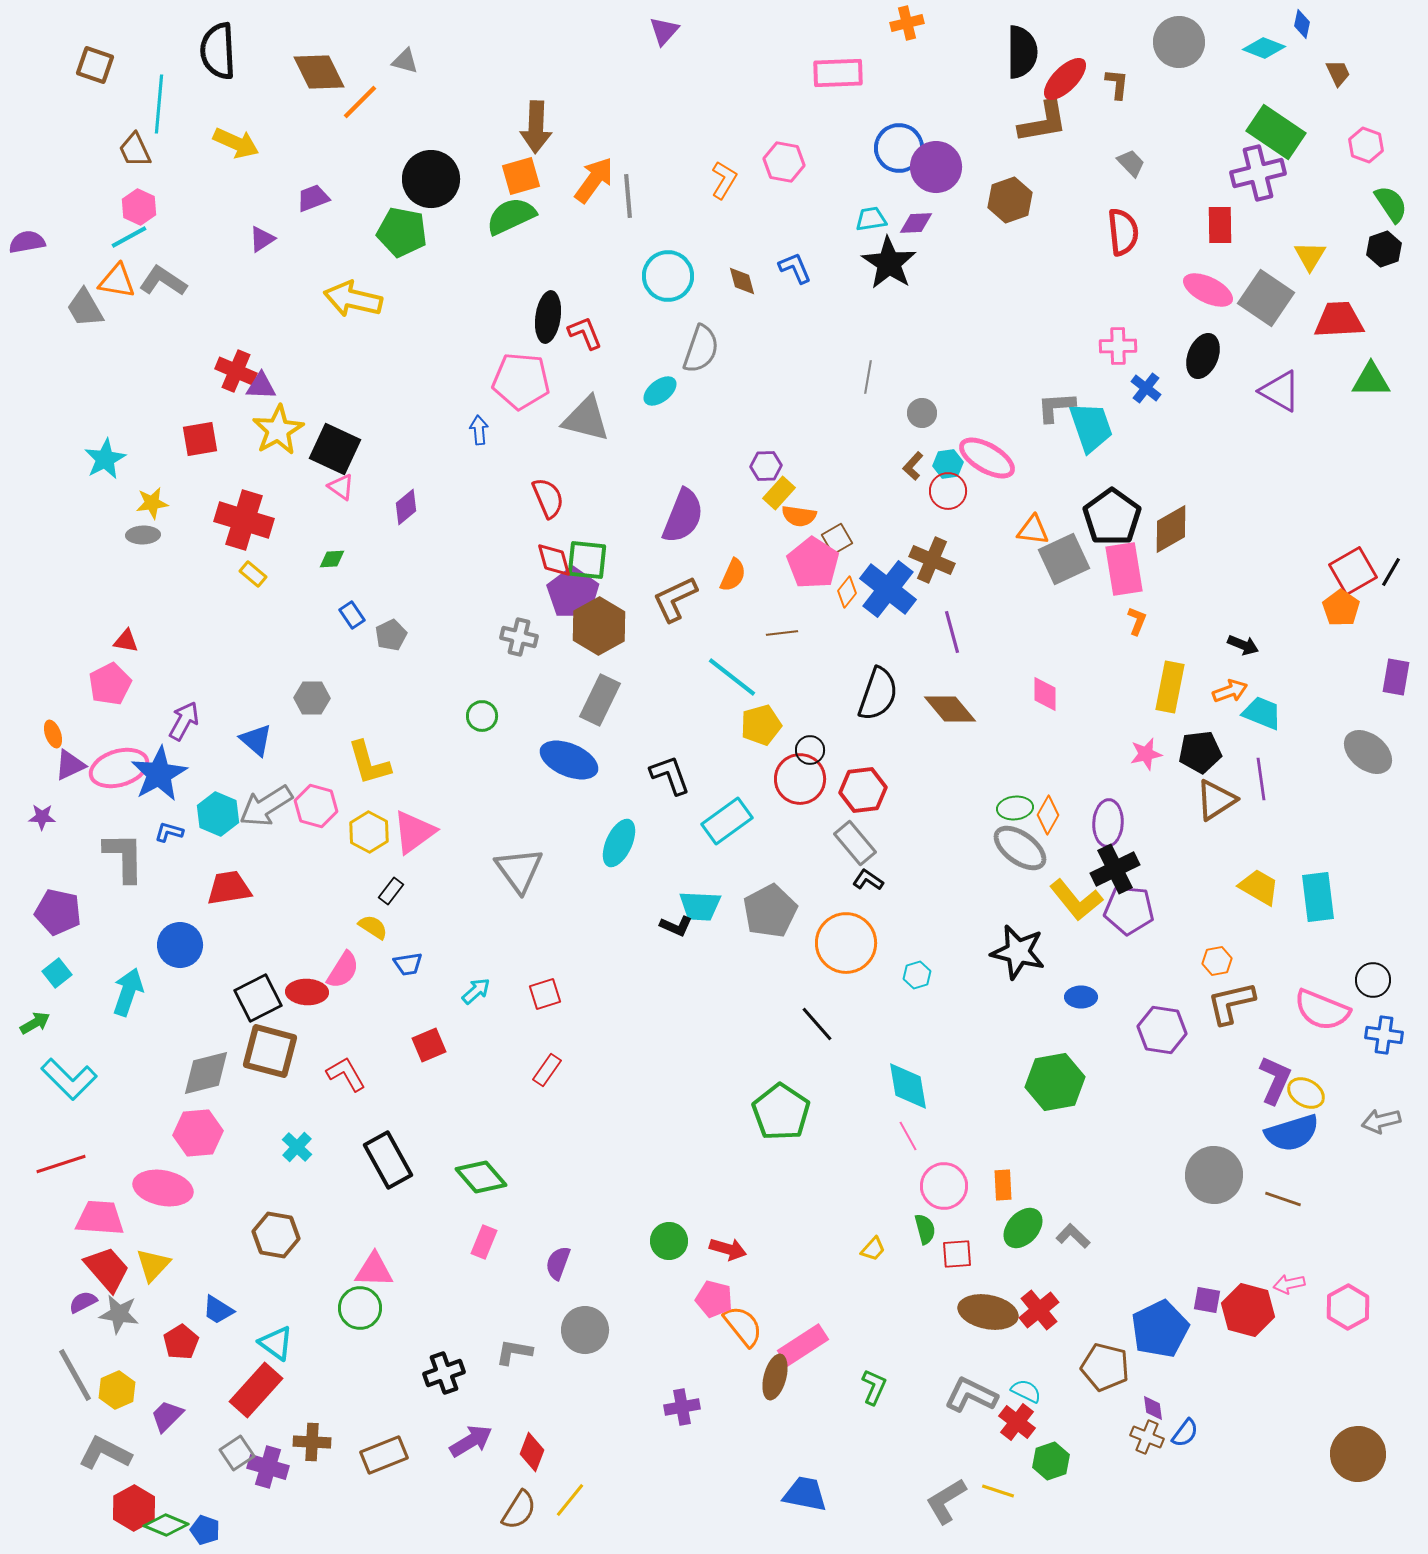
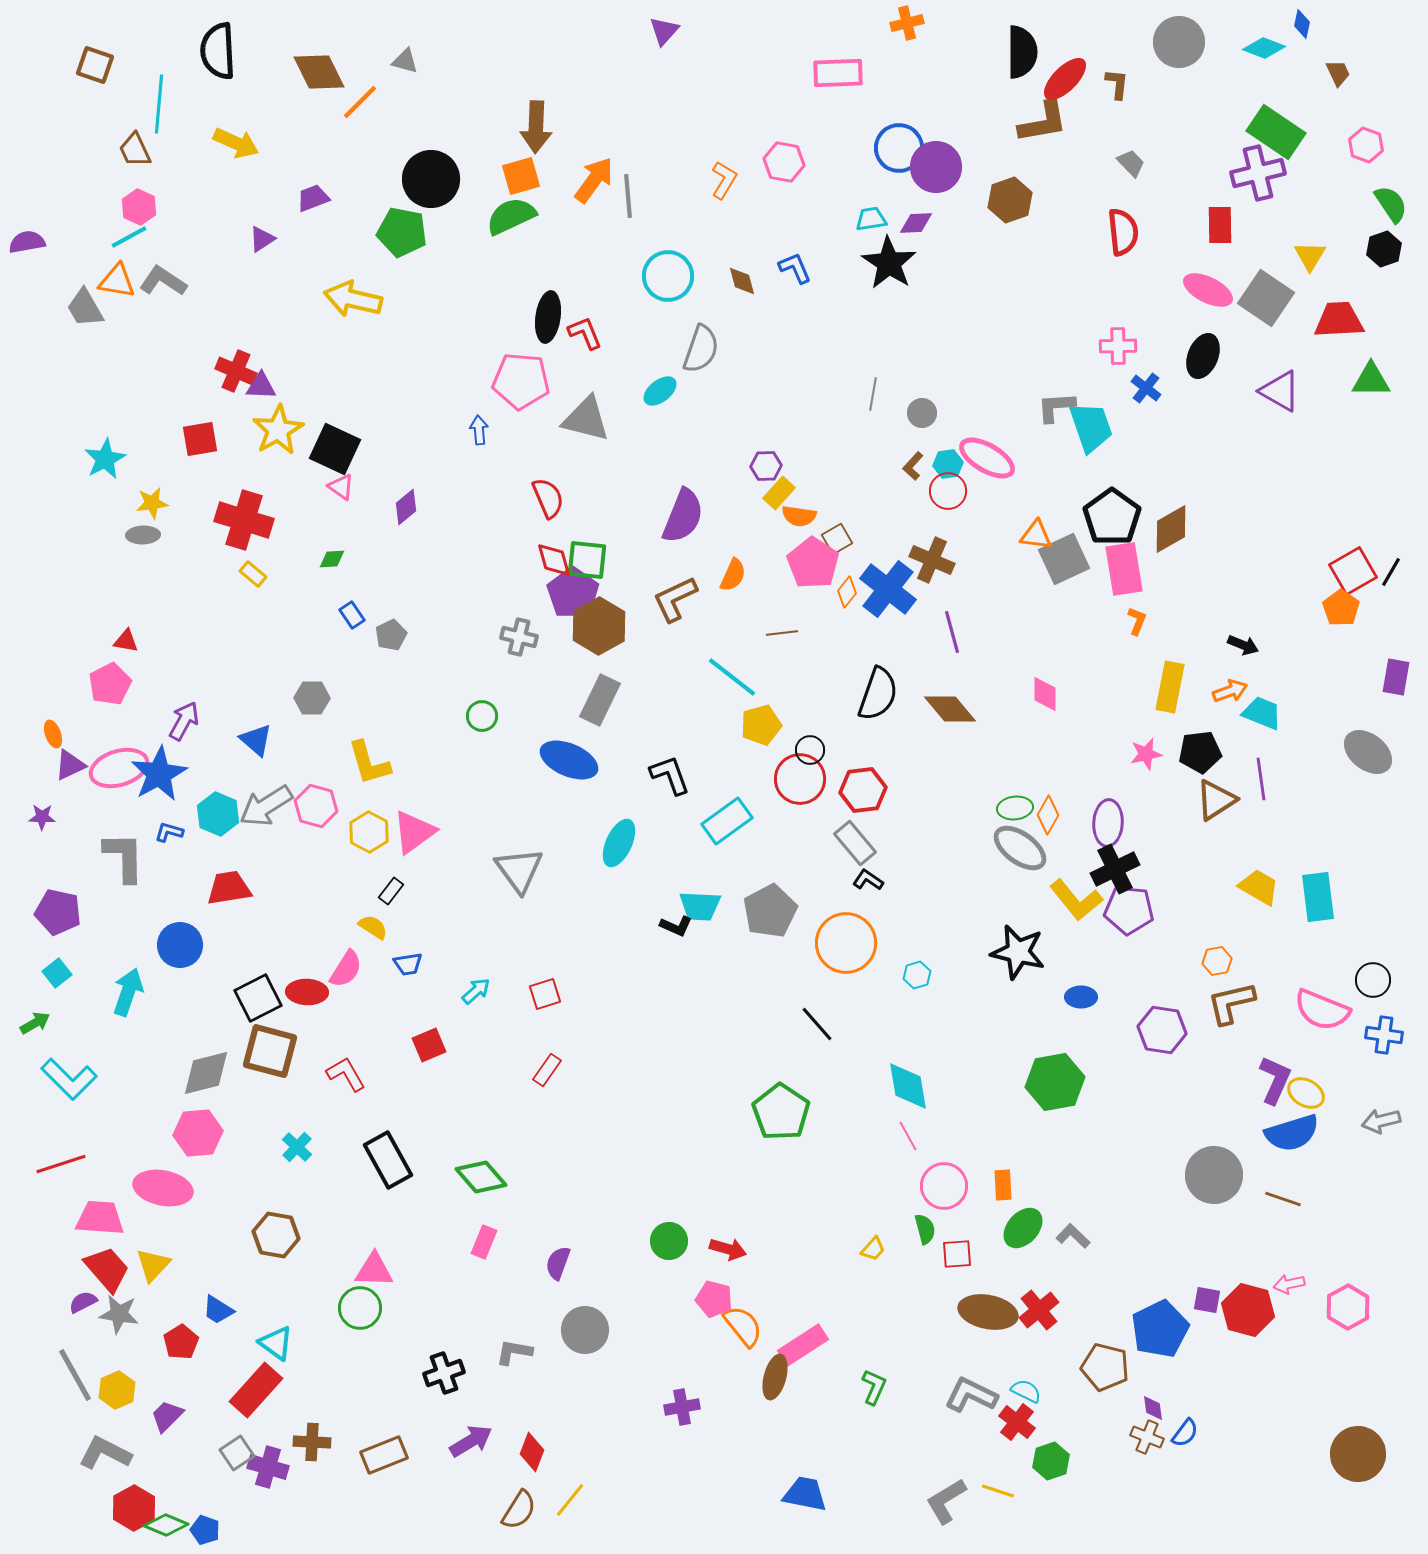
gray line at (868, 377): moved 5 px right, 17 px down
orange triangle at (1033, 530): moved 3 px right, 5 px down
pink semicircle at (343, 970): moved 3 px right, 1 px up
